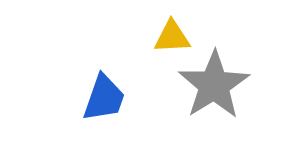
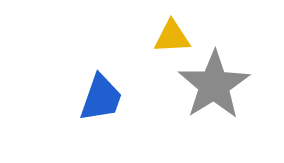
blue trapezoid: moved 3 px left
